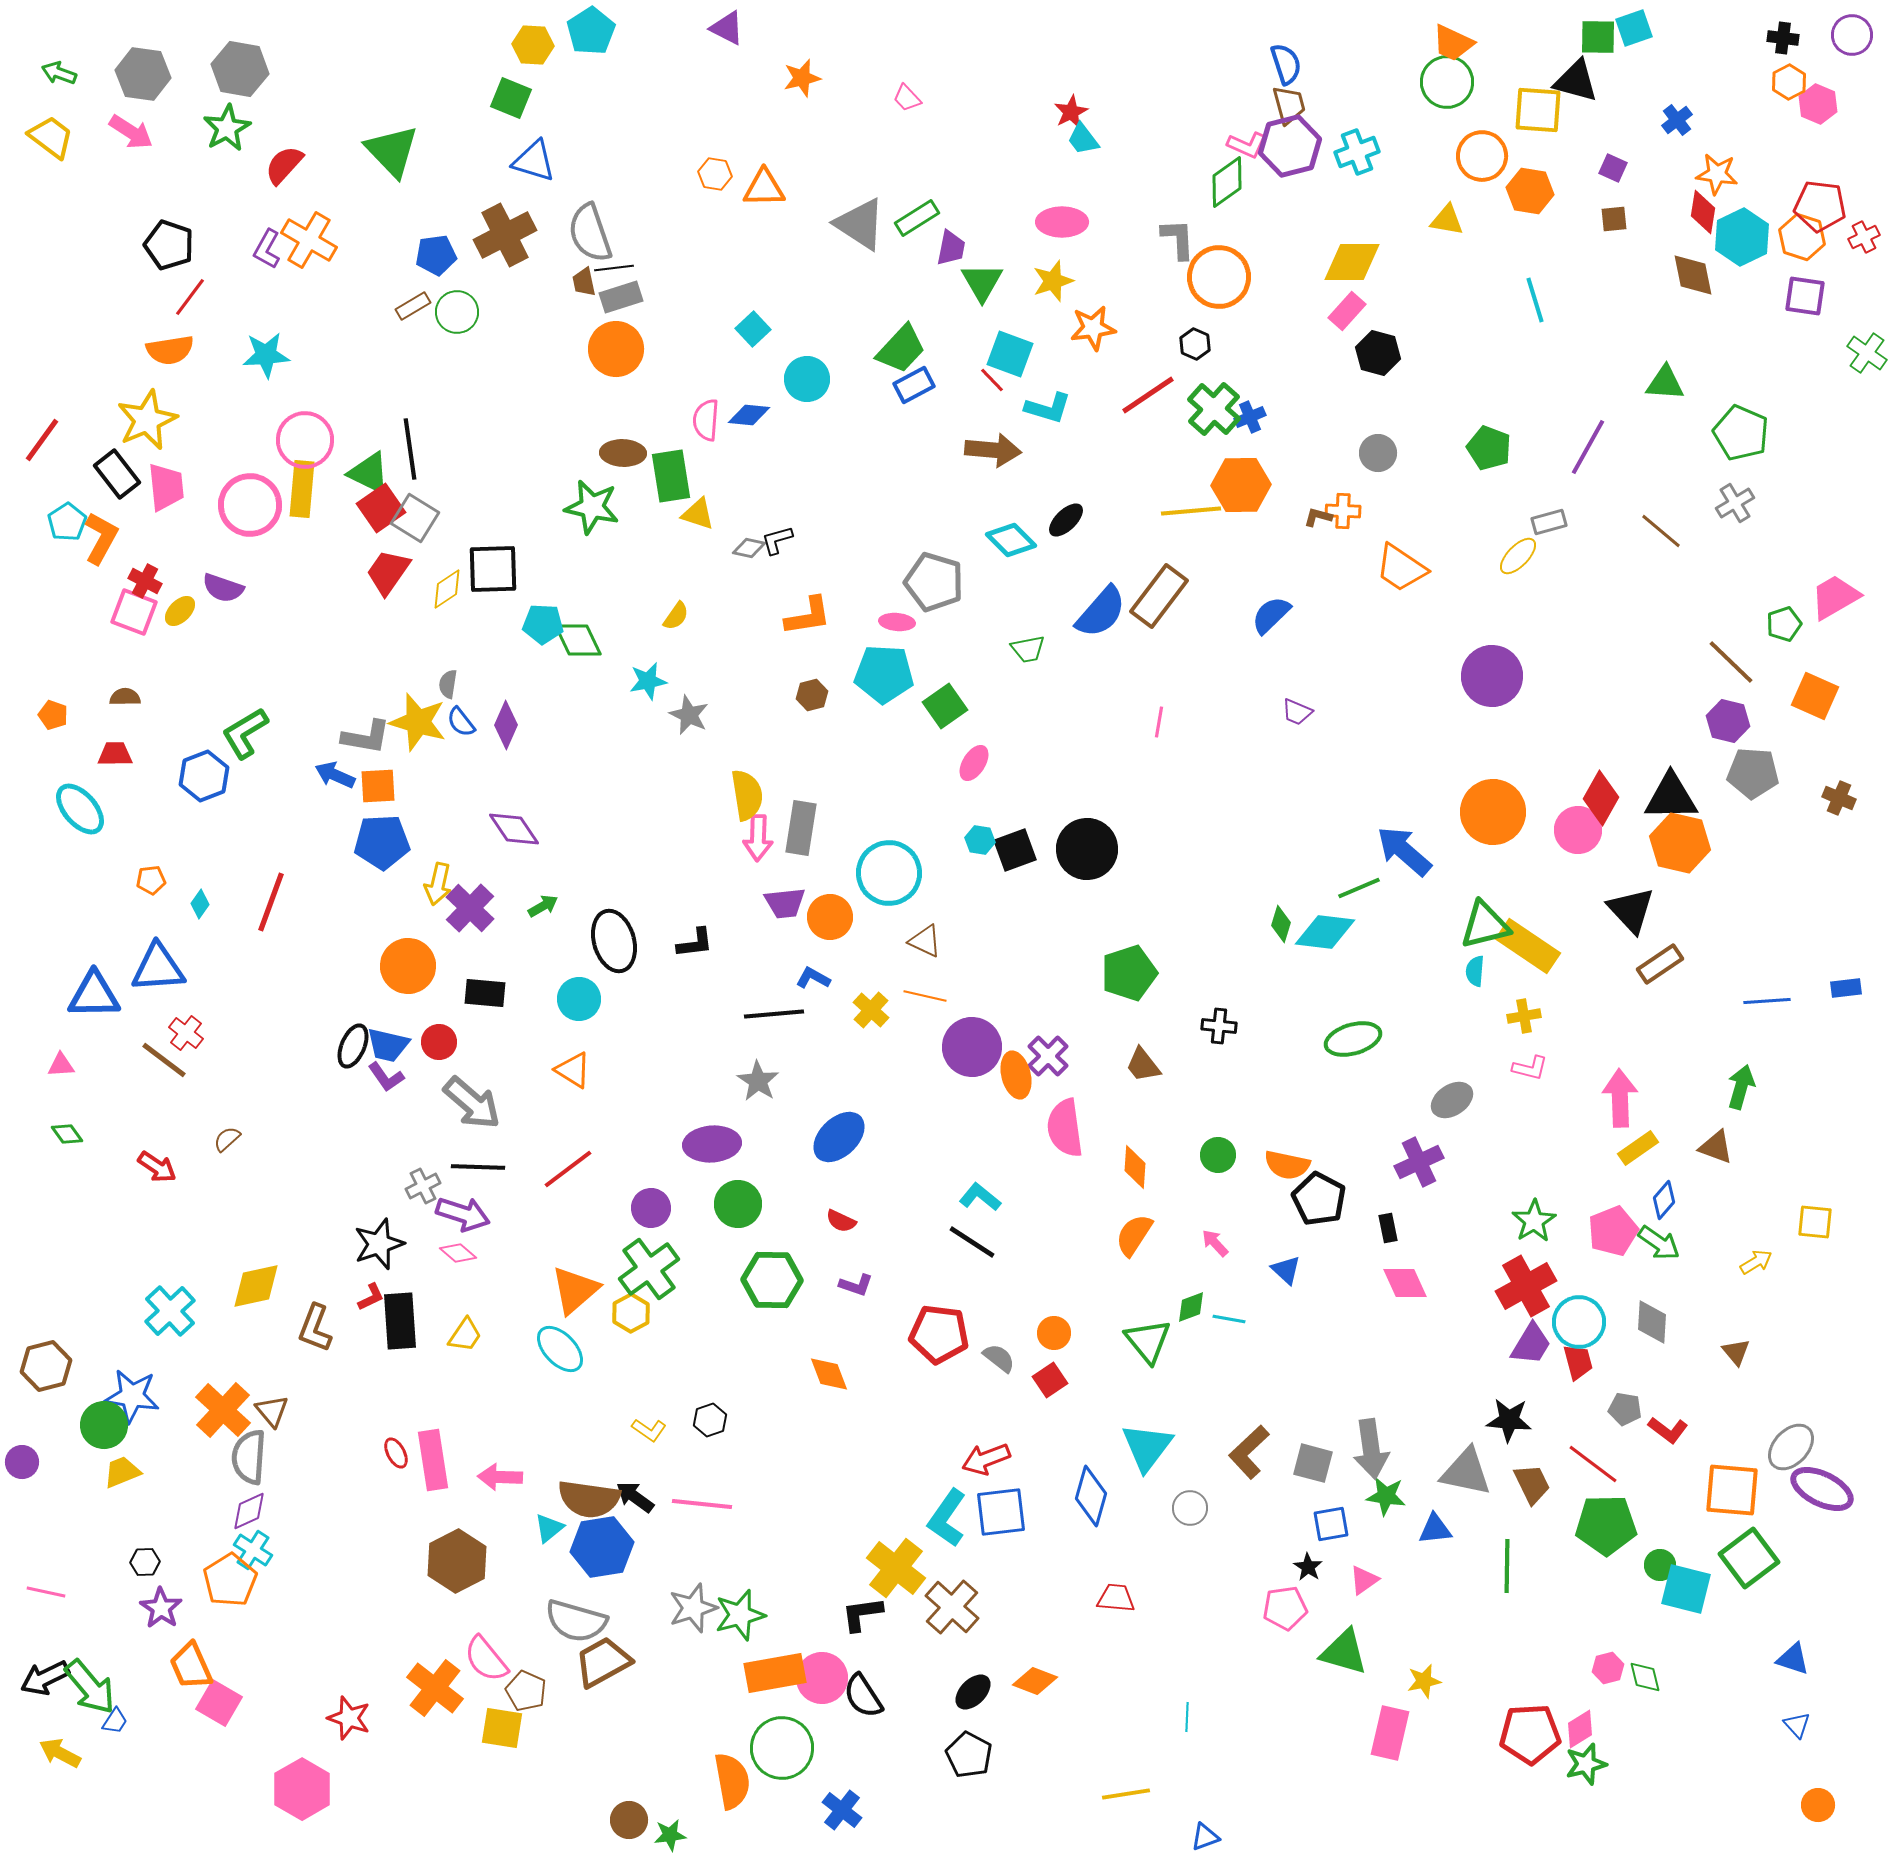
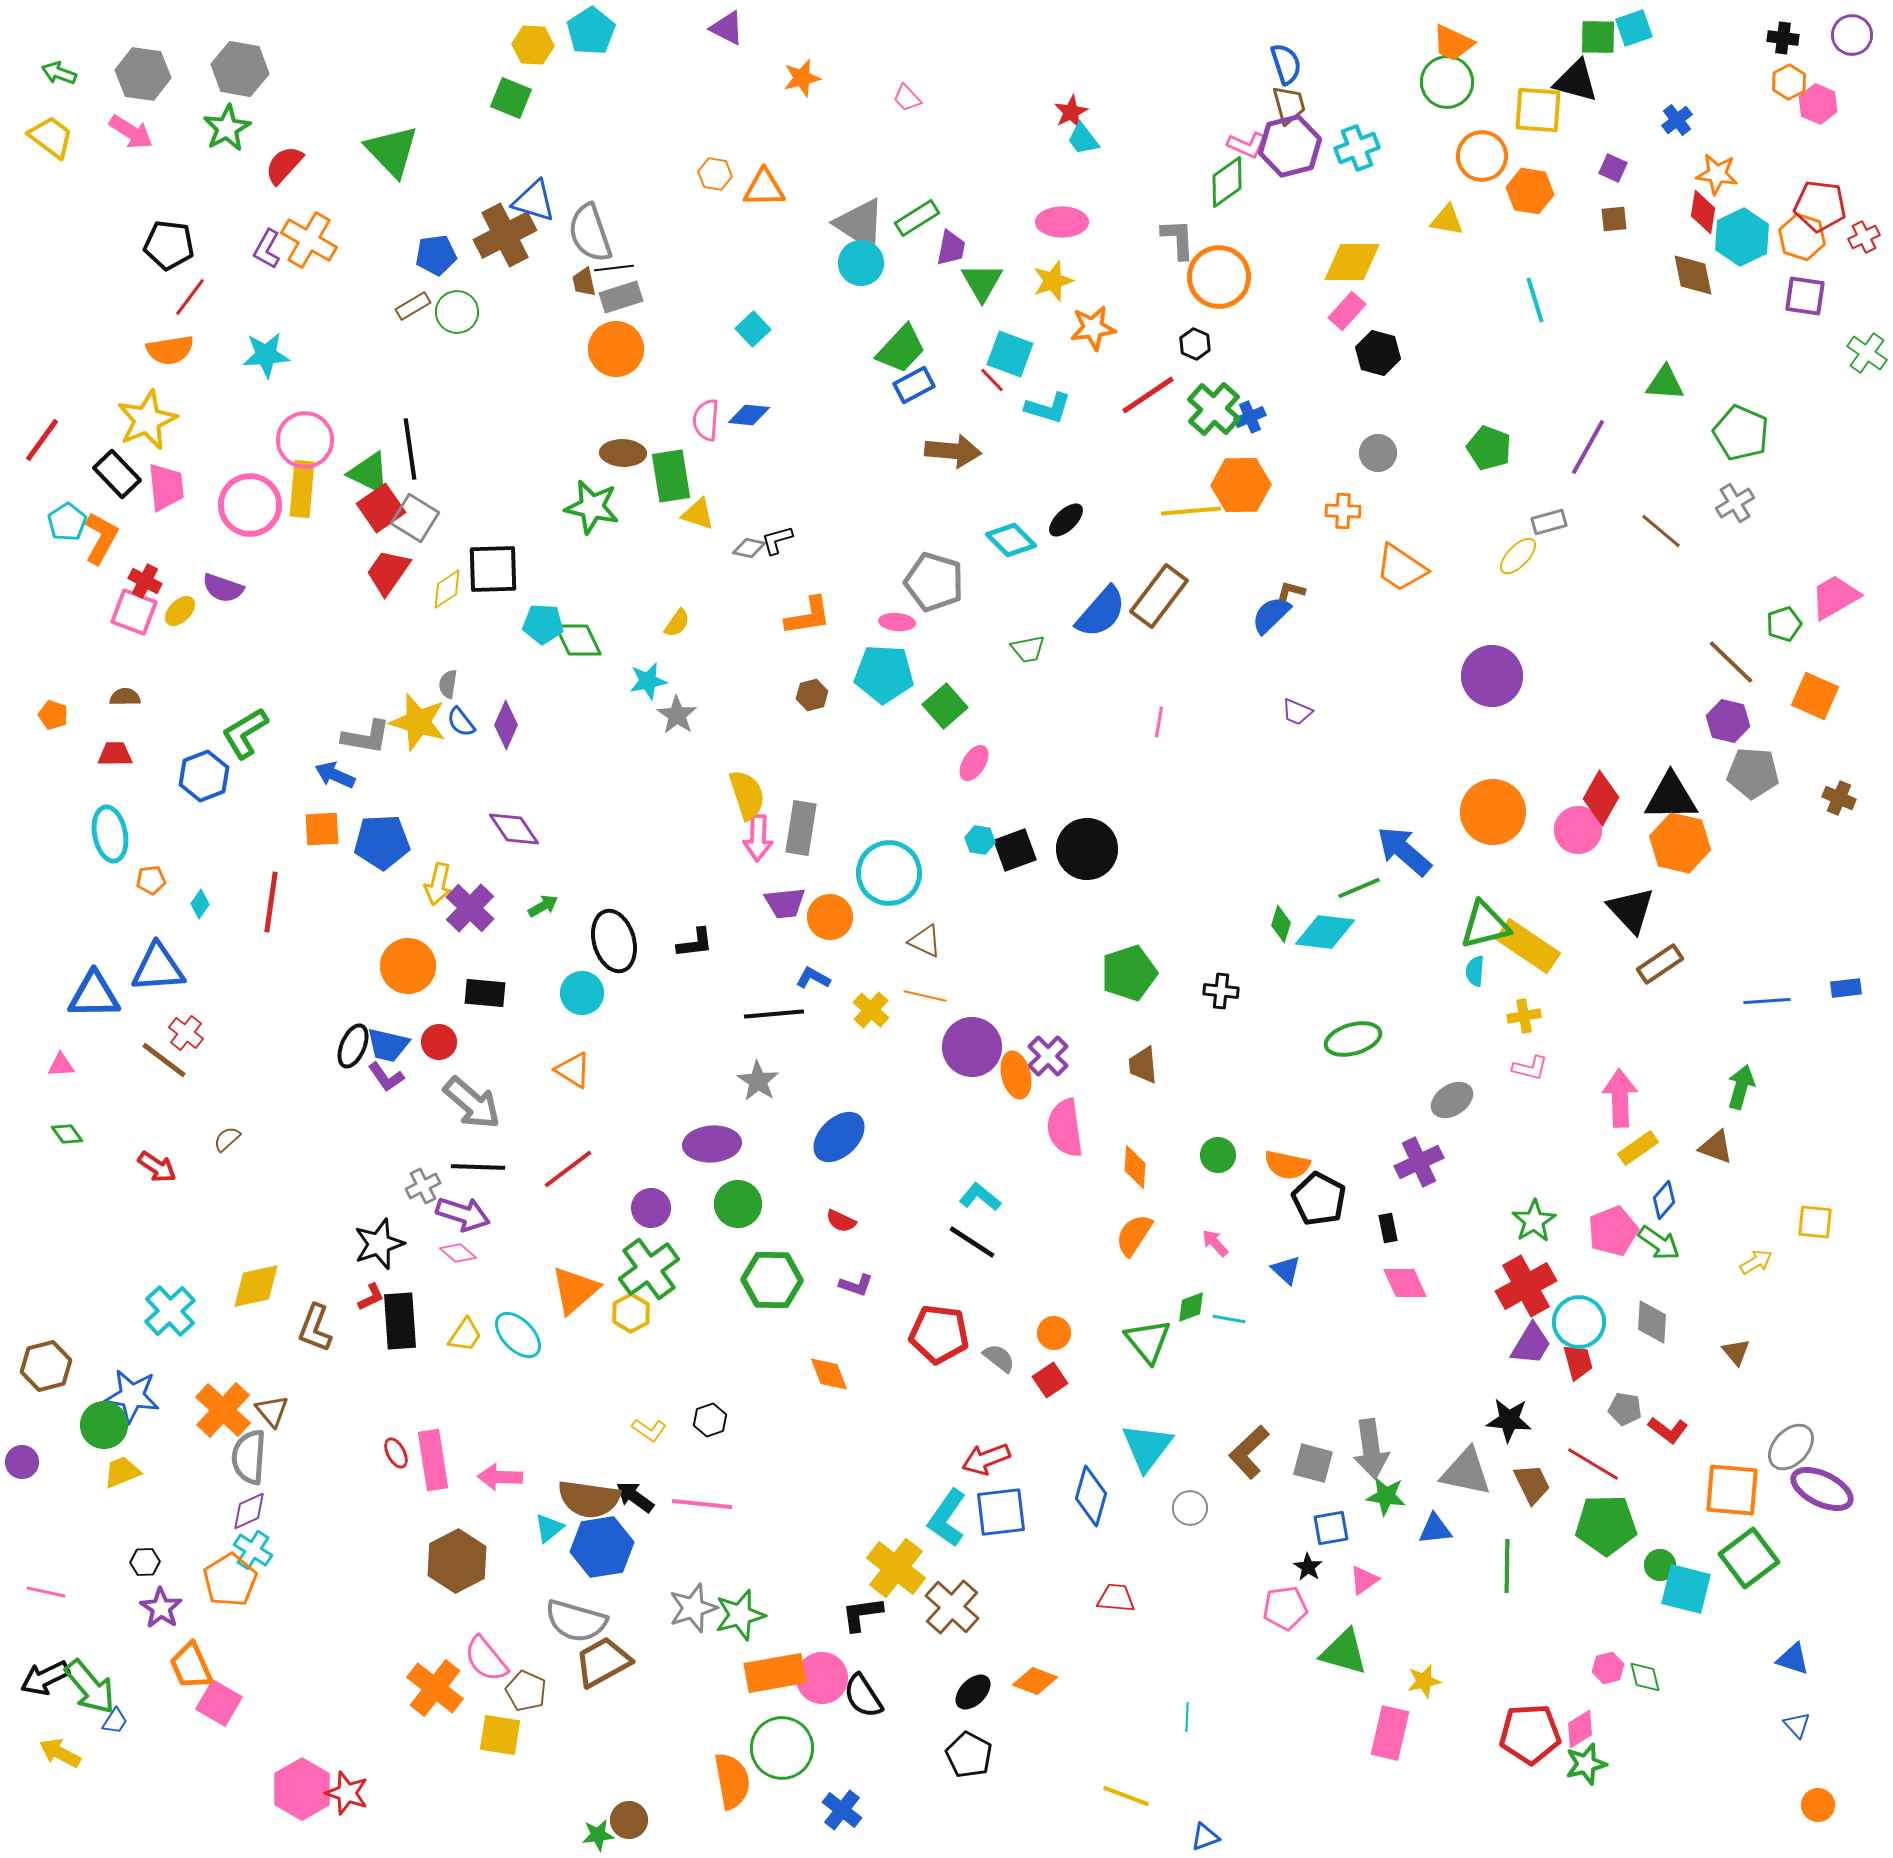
cyan cross at (1357, 152): moved 4 px up
blue triangle at (534, 161): moved 40 px down
black pentagon at (169, 245): rotated 12 degrees counterclockwise
cyan circle at (807, 379): moved 54 px right, 116 px up
brown arrow at (993, 450): moved 40 px left, 1 px down
black rectangle at (117, 474): rotated 6 degrees counterclockwise
brown L-shape at (1318, 517): moved 27 px left, 74 px down
yellow semicircle at (676, 616): moved 1 px right, 7 px down
green square at (945, 706): rotated 6 degrees counterclockwise
gray star at (689, 715): moved 12 px left; rotated 9 degrees clockwise
orange square at (378, 786): moved 56 px left, 43 px down
yellow semicircle at (747, 795): rotated 9 degrees counterclockwise
cyan ellipse at (80, 809): moved 30 px right, 25 px down; rotated 30 degrees clockwise
red line at (271, 902): rotated 12 degrees counterclockwise
cyan circle at (579, 999): moved 3 px right, 6 px up
black cross at (1219, 1026): moved 2 px right, 35 px up
brown trapezoid at (1143, 1065): rotated 33 degrees clockwise
cyan ellipse at (560, 1349): moved 42 px left, 14 px up
red line at (1593, 1464): rotated 6 degrees counterclockwise
blue square at (1331, 1524): moved 4 px down
red star at (349, 1718): moved 2 px left, 75 px down
yellow square at (502, 1728): moved 2 px left, 7 px down
yellow line at (1126, 1794): moved 2 px down; rotated 30 degrees clockwise
green star at (670, 1835): moved 72 px left
